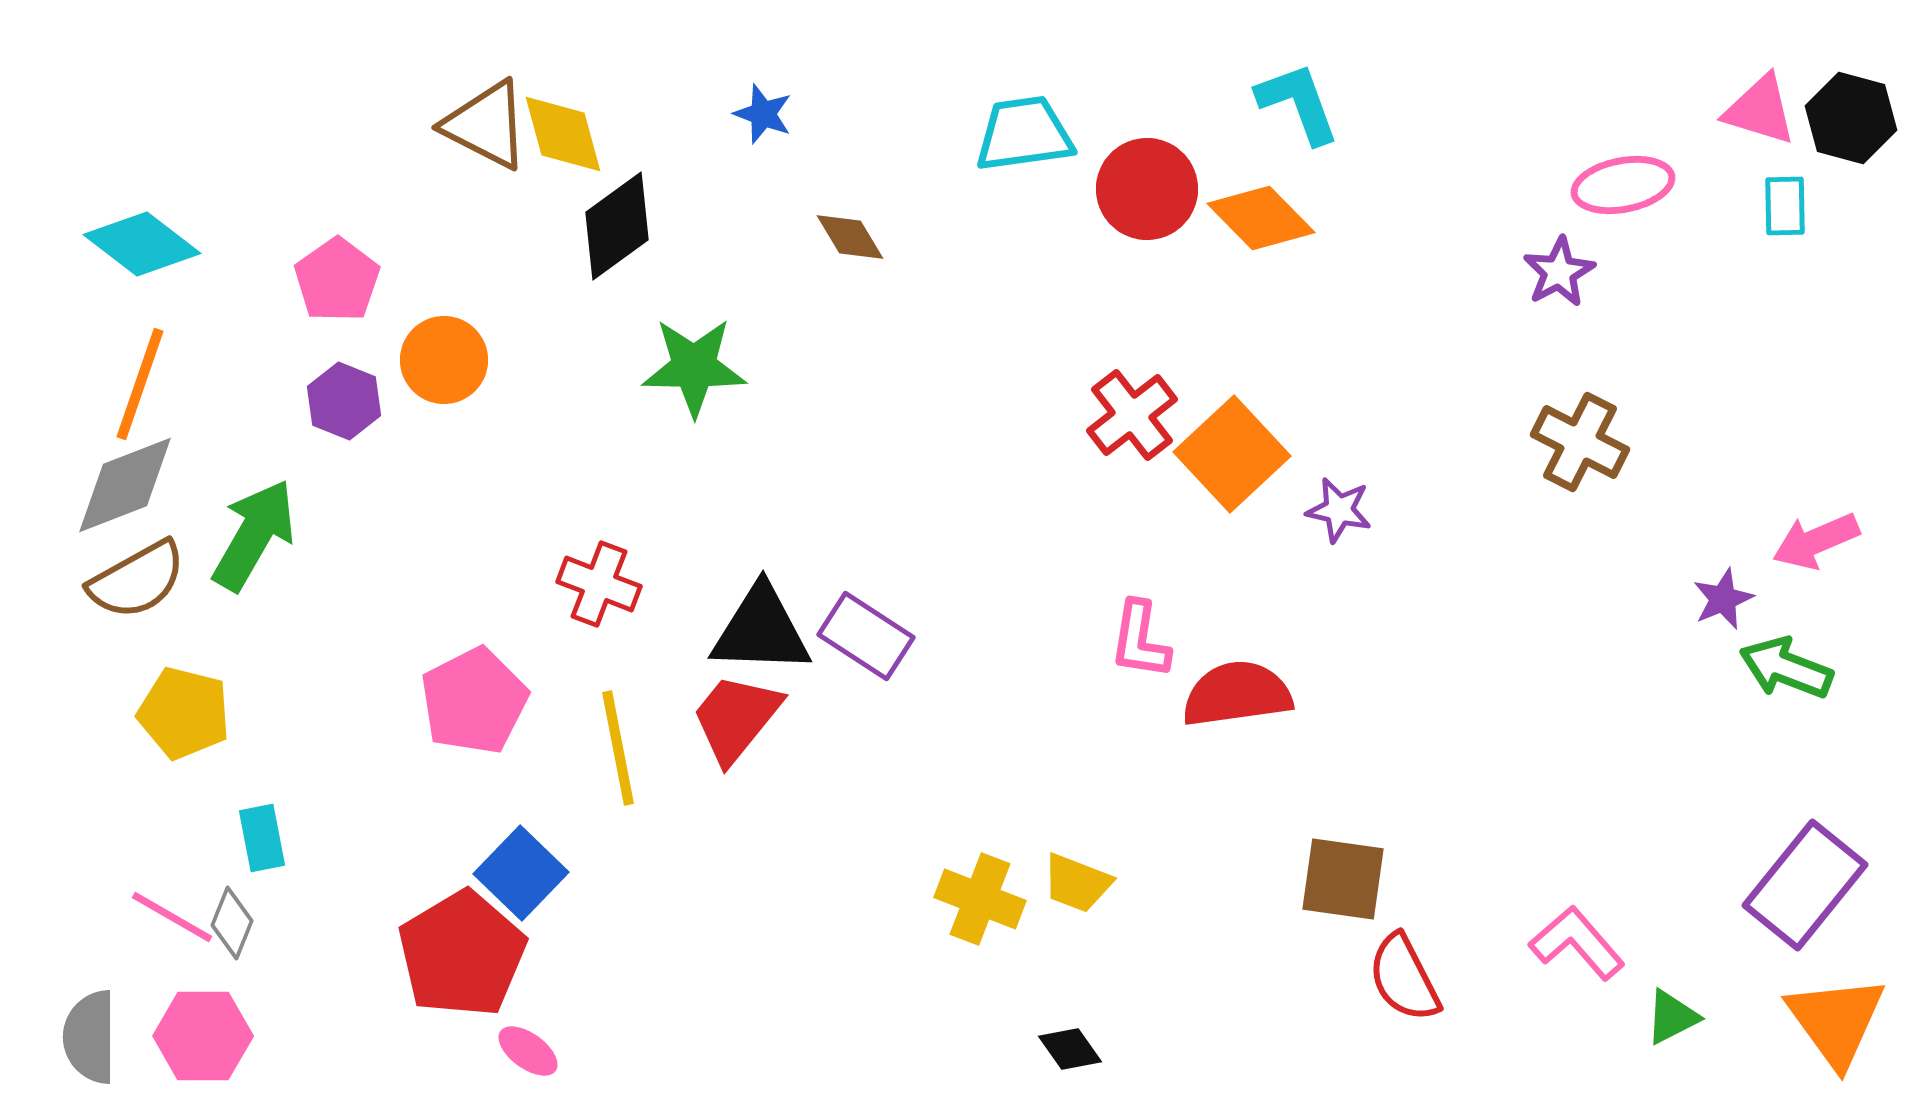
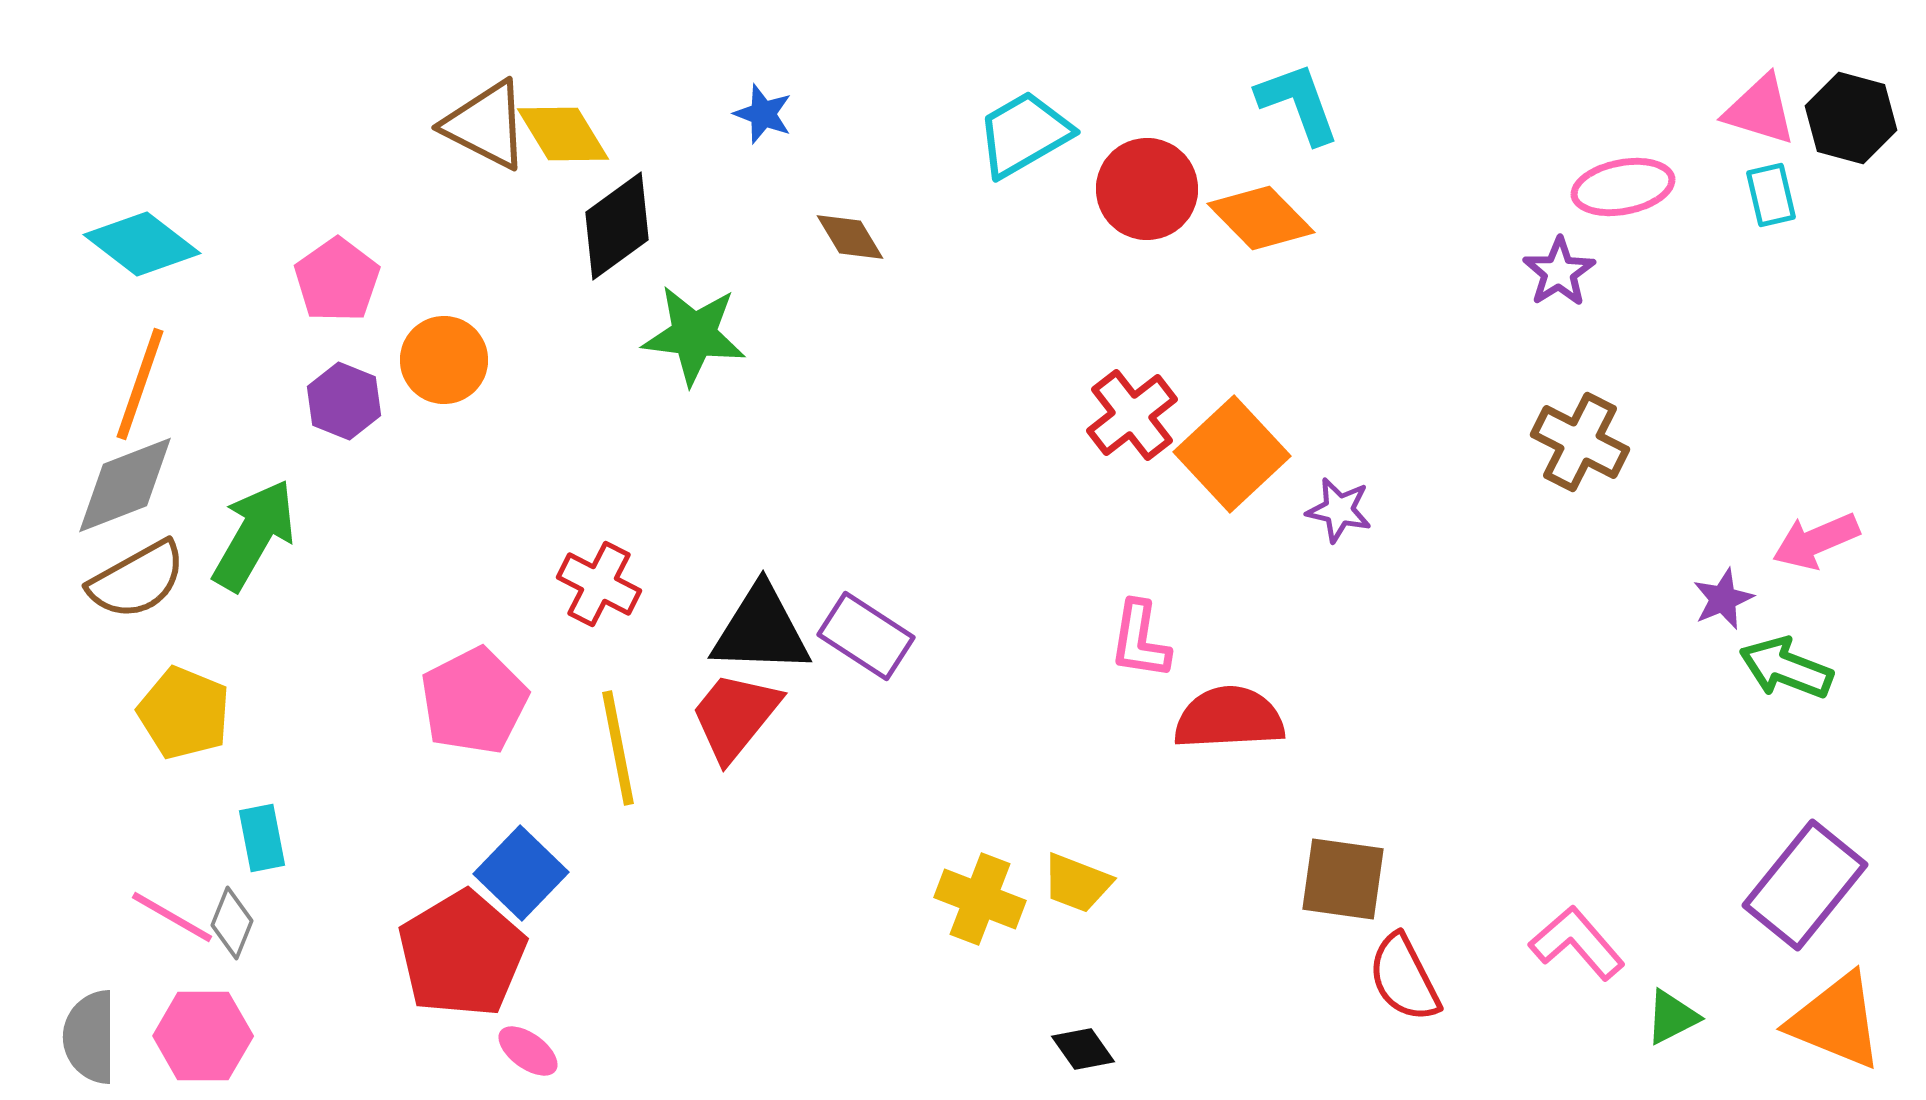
yellow diamond at (563, 134): rotated 16 degrees counterclockwise
cyan trapezoid at (1024, 134): rotated 22 degrees counterclockwise
pink ellipse at (1623, 185): moved 2 px down
cyan rectangle at (1785, 206): moved 14 px left, 11 px up; rotated 12 degrees counterclockwise
purple star at (1559, 272): rotated 4 degrees counterclockwise
green star at (694, 367): moved 32 px up; rotated 6 degrees clockwise
red cross at (599, 584): rotated 6 degrees clockwise
red semicircle at (1237, 694): moved 8 px left, 24 px down; rotated 5 degrees clockwise
yellow pentagon at (184, 713): rotated 8 degrees clockwise
red trapezoid at (736, 718): moved 1 px left, 2 px up
orange triangle at (1836, 1021): rotated 32 degrees counterclockwise
black diamond at (1070, 1049): moved 13 px right
